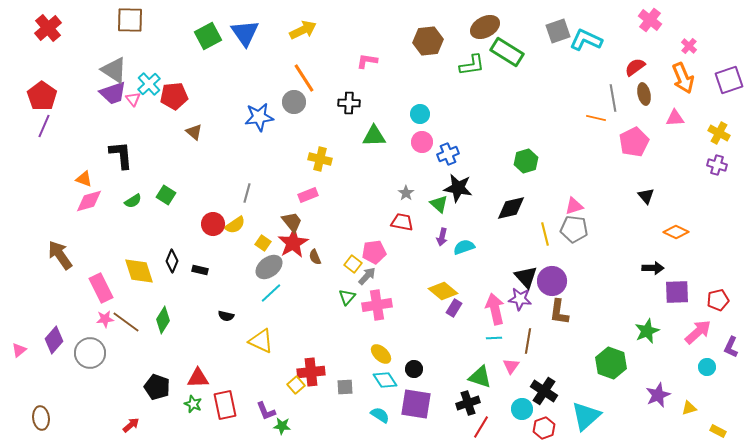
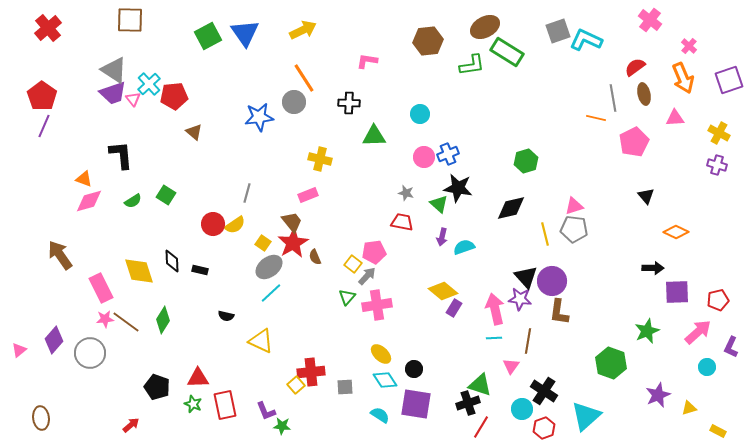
pink circle at (422, 142): moved 2 px right, 15 px down
gray star at (406, 193): rotated 21 degrees counterclockwise
black diamond at (172, 261): rotated 25 degrees counterclockwise
green triangle at (480, 377): moved 8 px down
